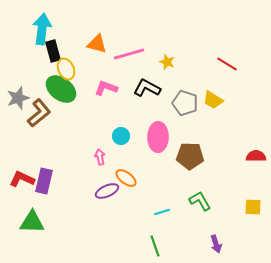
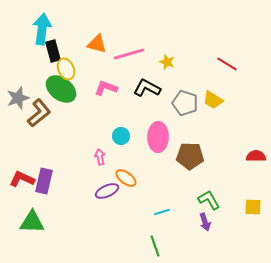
green L-shape: moved 9 px right, 1 px up
purple arrow: moved 11 px left, 22 px up
